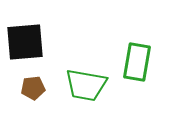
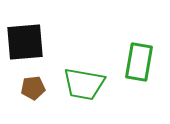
green rectangle: moved 2 px right
green trapezoid: moved 2 px left, 1 px up
